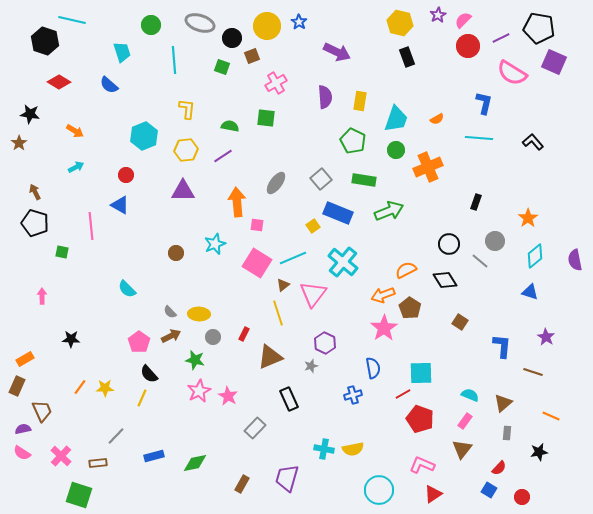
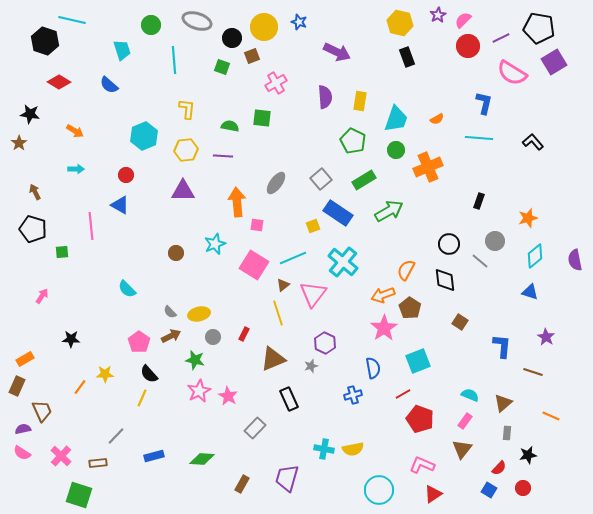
blue star at (299, 22): rotated 14 degrees counterclockwise
gray ellipse at (200, 23): moved 3 px left, 2 px up
yellow circle at (267, 26): moved 3 px left, 1 px down
cyan trapezoid at (122, 52): moved 2 px up
purple square at (554, 62): rotated 35 degrees clockwise
green square at (266, 118): moved 4 px left
purple line at (223, 156): rotated 36 degrees clockwise
cyan arrow at (76, 167): moved 2 px down; rotated 28 degrees clockwise
green rectangle at (364, 180): rotated 40 degrees counterclockwise
black rectangle at (476, 202): moved 3 px right, 1 px up
green arrow at (389, 211): rotated 8 degrees counterclockwise
blue rectangle at (338, 213): rotated 12 degrees clockwise
orange star at (528, 218): rotated 18 degrees clockwise
black pentagon at (35, 223): moved 2 px left, 6 px down
yellow square at (313, 226): rotated 16 degrees clockwise
green square at (62, 252): rotated 16 degrees counterclockwise
pink square at (257, 263): moved 3 px left, 2 px down
orange semicircle at (406, 270): rotated 35 degrees counterclockwise
black diamond at (445, 280): rotated 25 degrees clockwise
pink arrow at (42, 296): rotated 35 degrees clockwise
yellow ellipse at (199, 314): rotated 15 degrees counterclockwise
brown triangle at (270, 357): moved 3 px right, 2 px down
cyan square at (421, 373): moved 3 px left, 12 px up; rotated 20 degrees counterclockwise
yellow star at (105, 388): moved 14 px up
black star at (539, 452): moved 11 px left, 3 px down
green diamond at (195, 463): moved 7 px right, 4 px up; rotated 15 degrees clockwise
red circle at (522, 497): moved 1 px right, 9 px up
